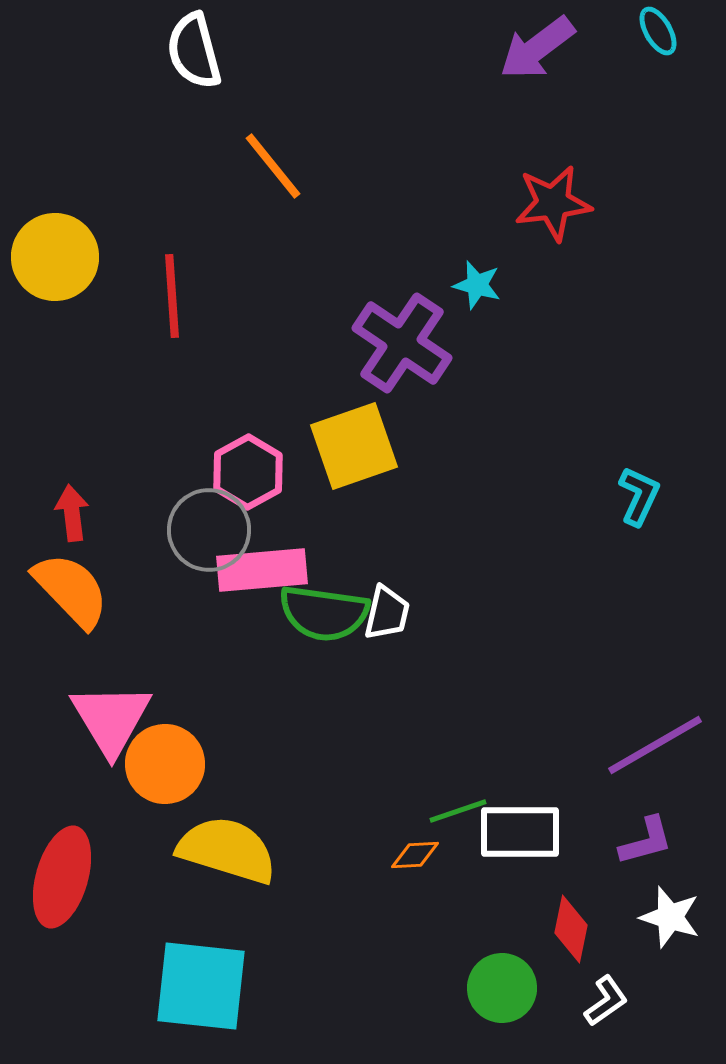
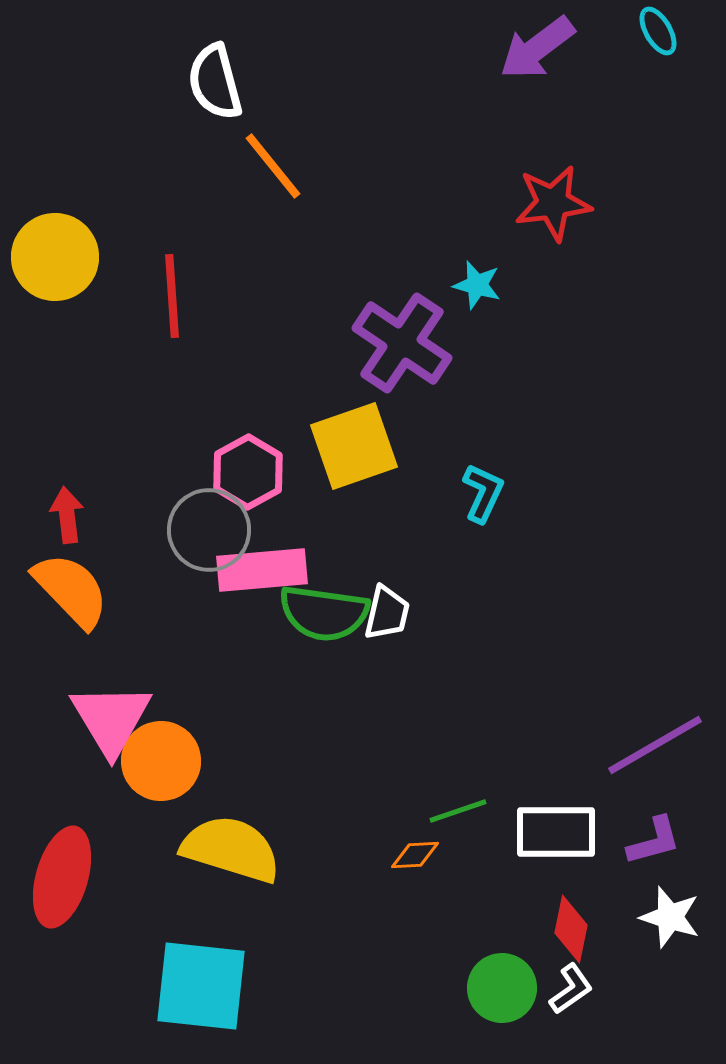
white semicircle: moved 21 px right, 31 px down
cyan L-shape: moved 156 px left, 3 px up
red arrow: moved 5 px left, 2 px down
orange circle: moved 4 px left, 3 px up
white rectangle: moved 36 px right
purple L-shape: moved 8 px right
yellow semicircle: moved 4 px right, 1 px up
white L-shape: moved 35 px left, 12 px up
